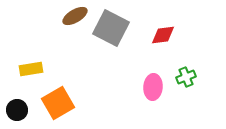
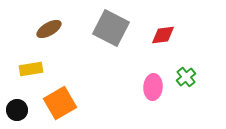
brown ellipse: moved 26 px left, 13 px down
green cross: rotated 18 degrees counterclockwise
orange square: moved 2 px right
